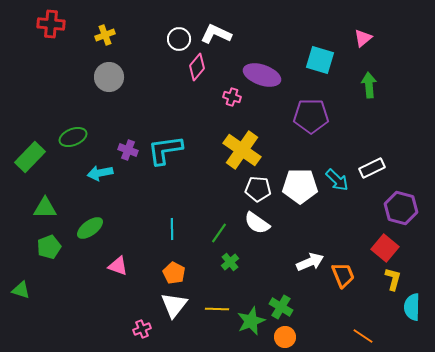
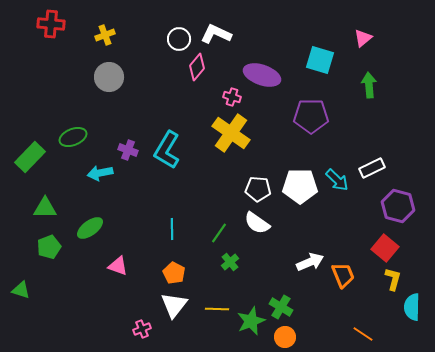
cyan L-shape at (165, 150): moved 2 px right; rotated 51 degrees counterclockwise
yellow cross at (242, 150): moved 11 px left, 17 px up
purple hexagon at (401, 208): moved 3 px left, 2 px up
orange line at (363, 336): moved 2 px up
